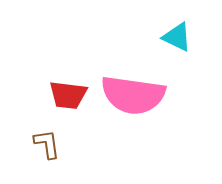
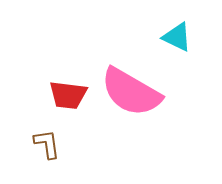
pink semicircle: moved 2 px left, 3 px up; rotated 22 degrees clockwise
